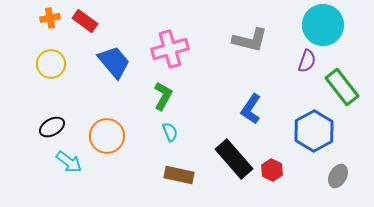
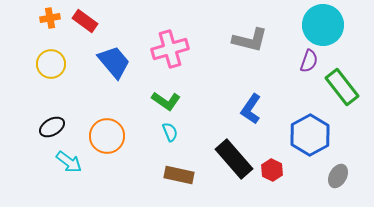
purple semicircle: moved 2 px right
green L-shape: moved 3 px right, 5 px down; rotated 96 degrees clockwise
blue hexagon: moved 4 px left, 4 px down
